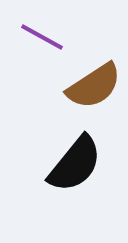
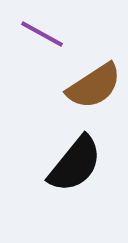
purple line: moved 3 px up
